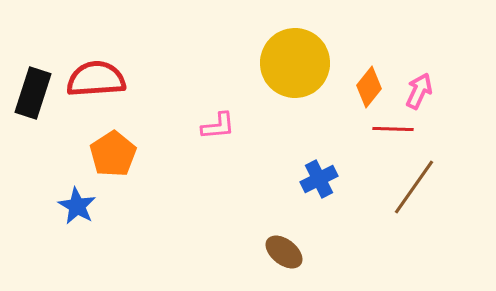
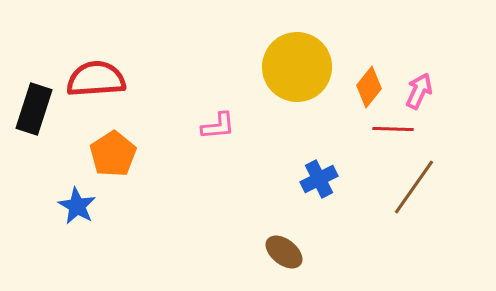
yellow circle: moved 2 px right, 4 px down
black rectangle: moved 1 px right, 16 px down
